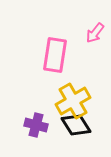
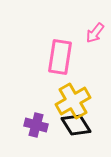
pink rectangle: moved 5 px right, 2 px down
